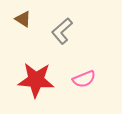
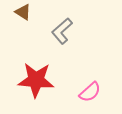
brown triangle: moved 7 px up
pink semicircle: moved 6 px right, 13 px down; rotated 20 degrees counterclockwise
